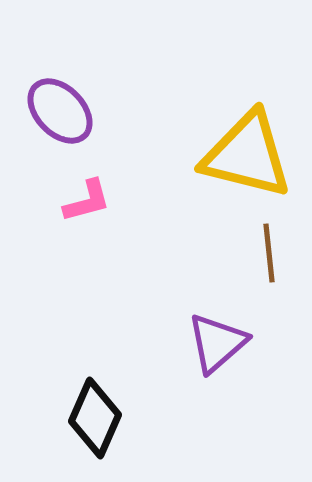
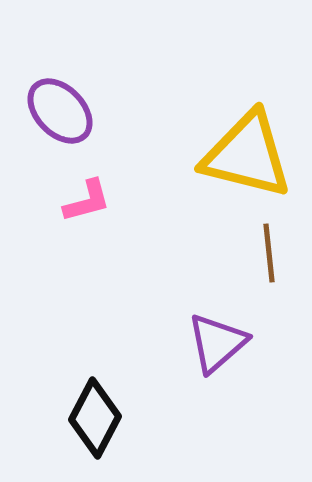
black diamond: rotated 4 degrees clockwise
